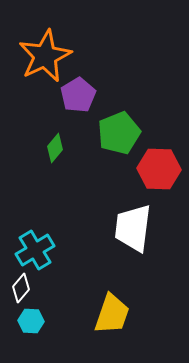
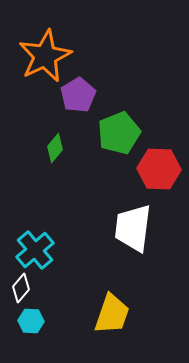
cyan cross: rotated 9 degrees counterclockwise
